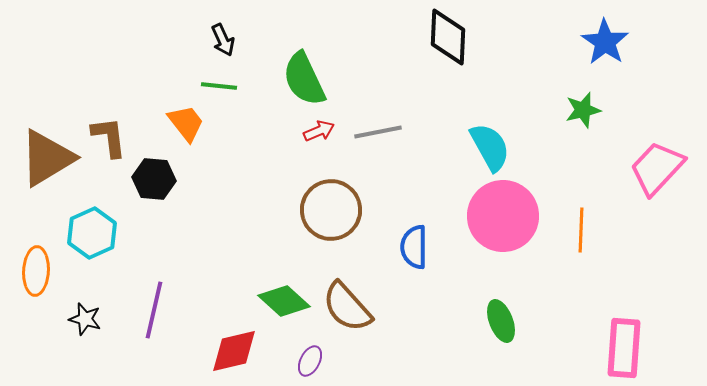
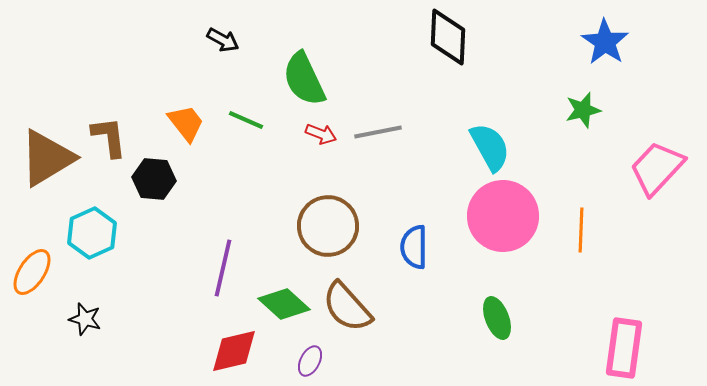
black arrow: rotated 36 degrees counterclockwise
green line: moved 27 px right, 34 px down; rotated 18 degrees clockwise
red arrow: moved 2 px right, 3 px down; rotated 44 degrees clockwise
brown circle: moved 3 px left, 16 px down
orange ellipse: moved 4 px left, 1 px down; rotated 30 degrees clockwise
green diamond: moved 3 px down
purple line: moved 69 px right, 42 px up
green ellipse: moved 4 px left, 3 px up
pink rectangle: rotated 4 degrees clockwise
